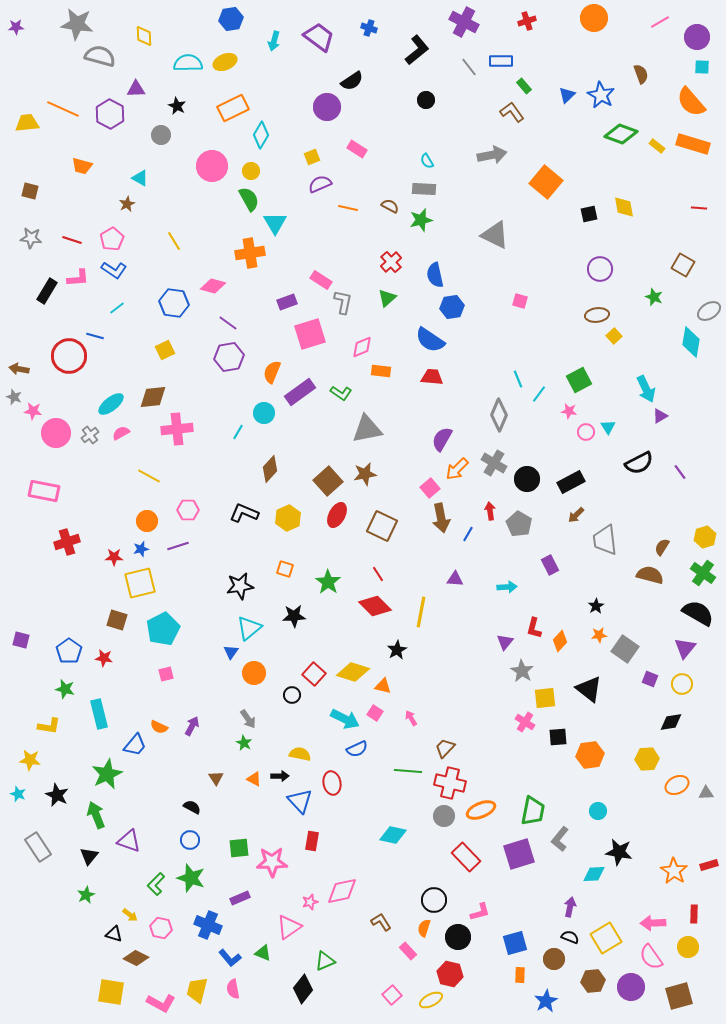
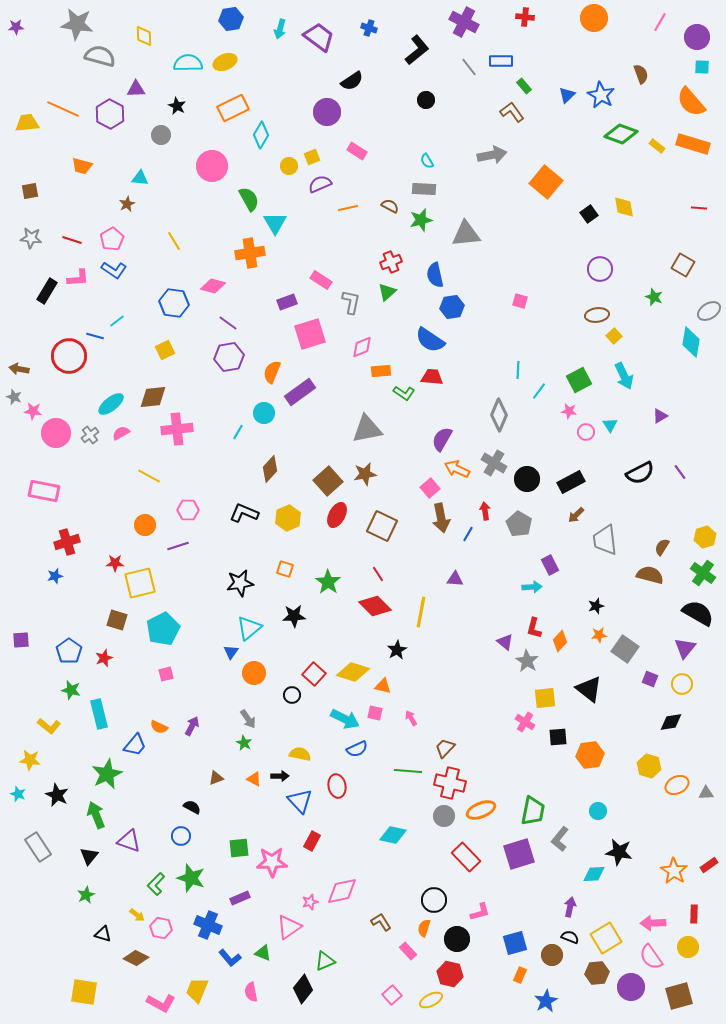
red cross at (527, 21): moved 2 px left, 4 px up; rotated 24 degrees clockwise
pink line at (660, 22): rotated 30 degrees counterclockwise
cyan arrow at (274, 41): moved 6 px right, 12 px up
purple circle at (327, 107): moved 5 px down
pink rectangle at (357, 149): moved 2 px down
yellow circle at (251, 171): moved 38 px right, 5 px up
cyan triangle at (140, 178): rotated 24 degrees counterclockwise
brown square at (30, 191): rotated 24 degrees counterclockwise
orange line at (348, 208): rotated 24 degrees counterclockwise
black square at (589, 214): rotated 24 degrees counterclockwise
gray triangle at (495, 235): moved 29 px left, 1 px up; rotated 32 degrees counterclockwise
red cross at (391, 262): rotated 20 degrees clockwise
green triangle at (387, 298): moved 6 px up
gray L-shape at (343, 302): moved 8 px right
cyan line at (117, 308): moved 13 px down
orange rectangle at (381, 371): rotated 12 degrees counterclockwise
cyan line at (518, 379): moved 9 px up; rotated 24 degrees clockwise
cyan arrow at (646, 389): moved 22 px left, 13 px up
green L-shape at (341, 393): moved 63 px right
cyan line at (539, 394): moved 3 px up
cyan triangle at (608, 427): moved 2 px right, 2 px up
black semicircle at (639, 463): moved 1 px right, 10 px down
orange arrow at (457, 469): rotated 70 degrees clockwise
red arrow at (490, 511): moved 5 px left
orange circle at (147, 521): moved 2 px left, 4 px down
blue star at (141, 549): moved 86 px left, 27 px down
red star at (114, 557): moved 1 px right, 6 px down
black star at (240, 586): moved 3 px up
cyan arrow at (507, 587): moved 25 px right
black star at (596, 606): rotated 14 degrees clockwise
purple square at (21, 640): rotated 18 degrees counterclockwise
purple triangle at (505, 642): rotated 30 degrees counterclockwise
red star at (104, 658): rotated 30 degrees counterclockwise
gray star at (522, 671): moved 5 px right, 10 px up
green star at (65, 689): moved 6 px right, 1 px down
pink square at (375, 713): rotated 21 degrees counterclockwise
yellow L-shape at (49, 726): rotated 30 degrees clockwise
yellow hexagon at (647, 759): moved 2 px right, 7 px down; rotated 20 degrees clockwise
brown triangle at (216, 778): rotated 42 degrees clockwise
red ellipse at (332, 783): moved 5 px right, 3 px down
blue circle at (190, 840): moved 9 px left, 4 px up
red rectangle at (312, 841): rotated 18 degrees clockwise
red rectangle at (709, 865): rotated 18 degrees counterclockwise
yellow arrow at (130, 915): moved 7 px right
black triangle at (114, 934): moved 11 px left
black circle at (458, 937): moved 1 px left, 2 px down
brown circle at (554, 959): moved 2 px left, 4 px up
orange rectangle at (520, 975): rotated 21 degrees clockwise
brown hexagon at (593, 981): moved 4 px right, 8 px up
pink semicircle at (233, 989): moved 18 px right, 3 px down
yellow trapezoid at (197, 990): rotated 8 degrees clockwise
yellow square at (111, 992): moved 27 px left
